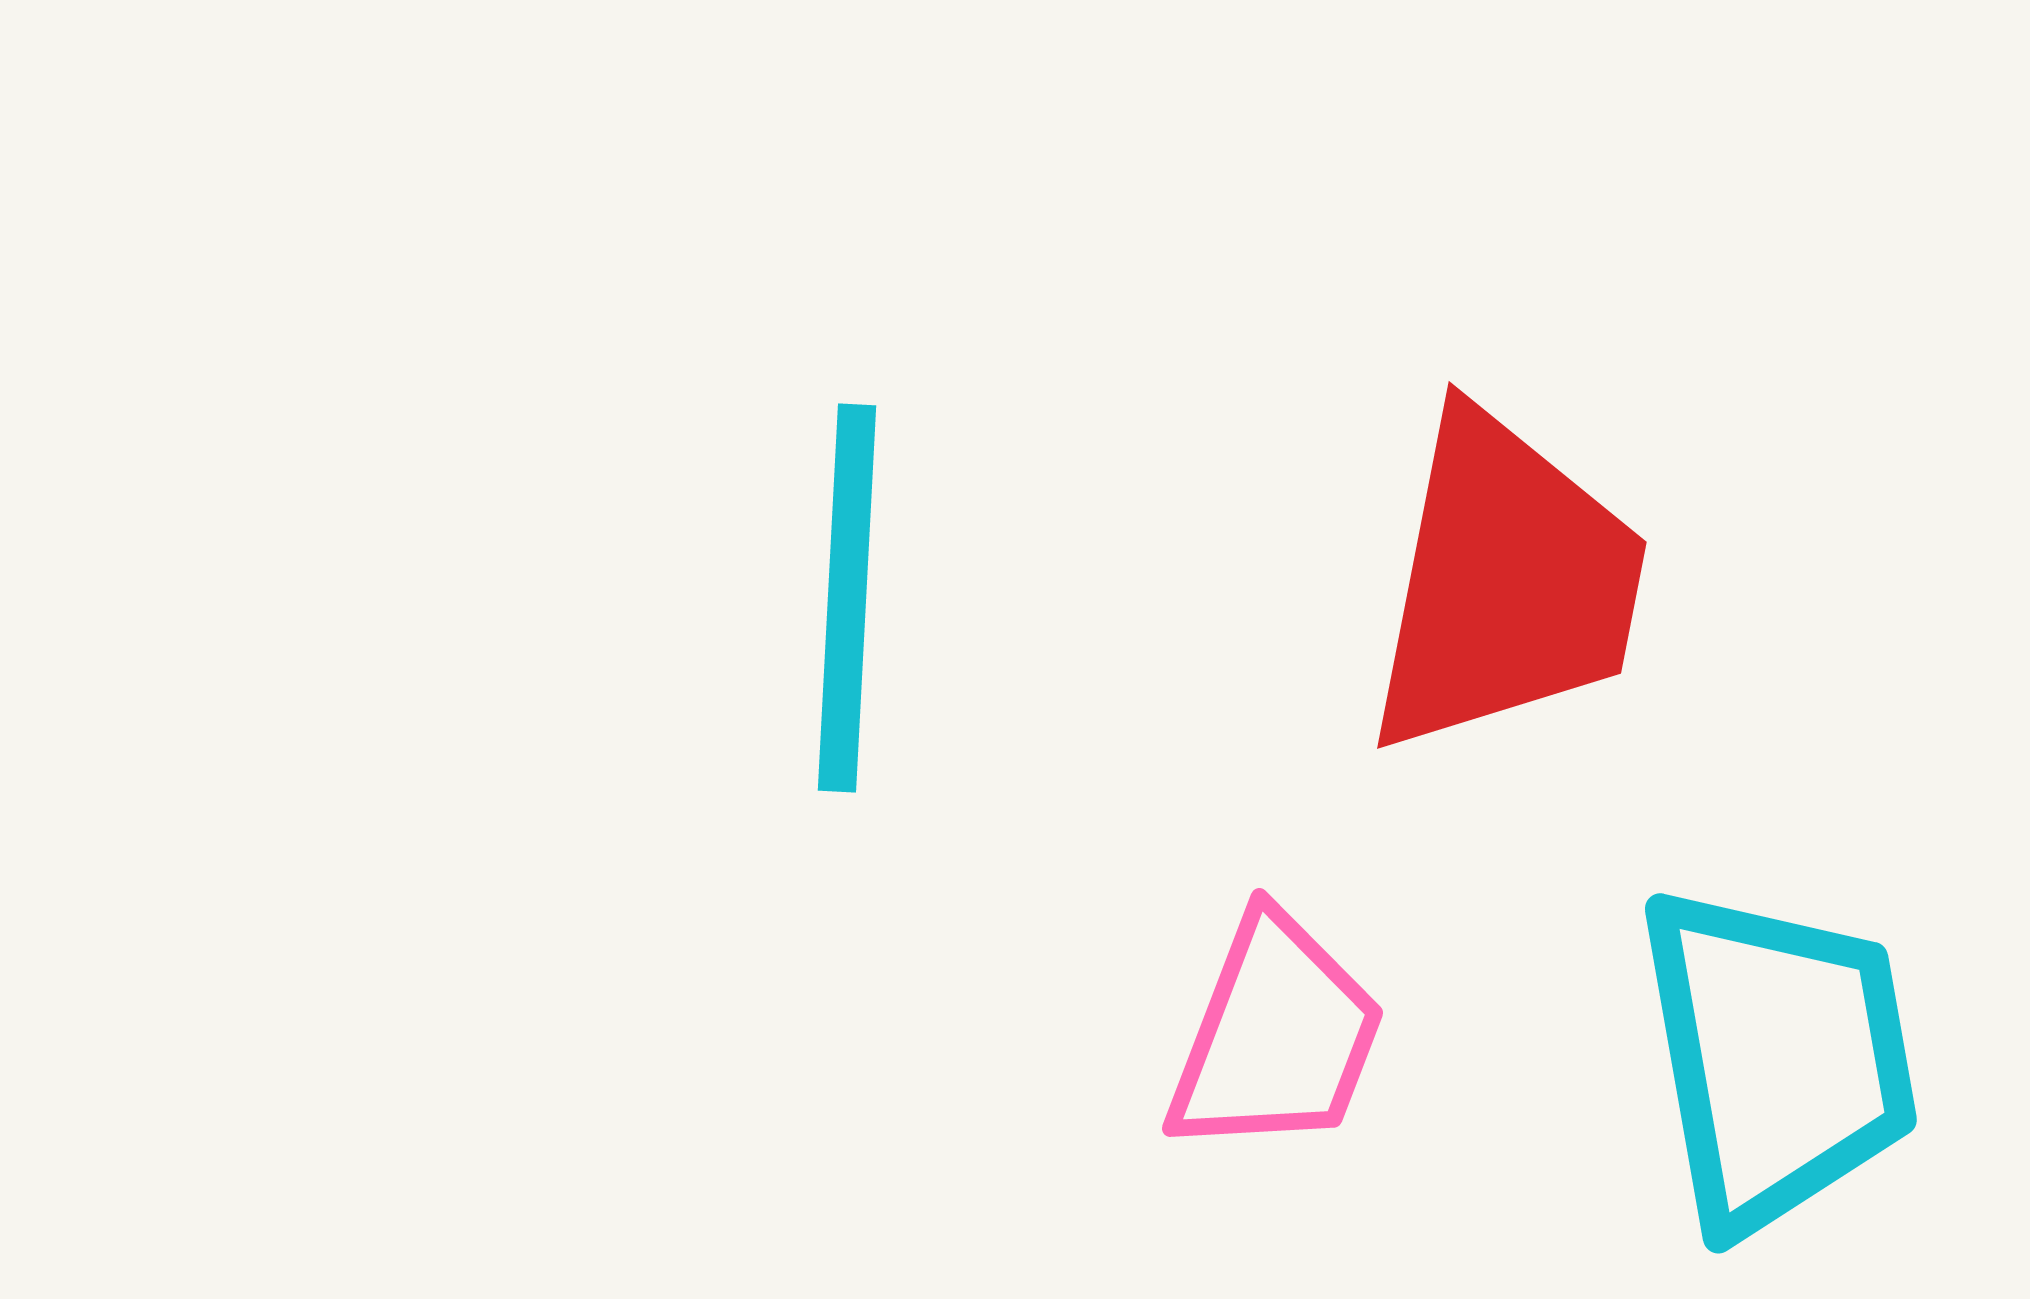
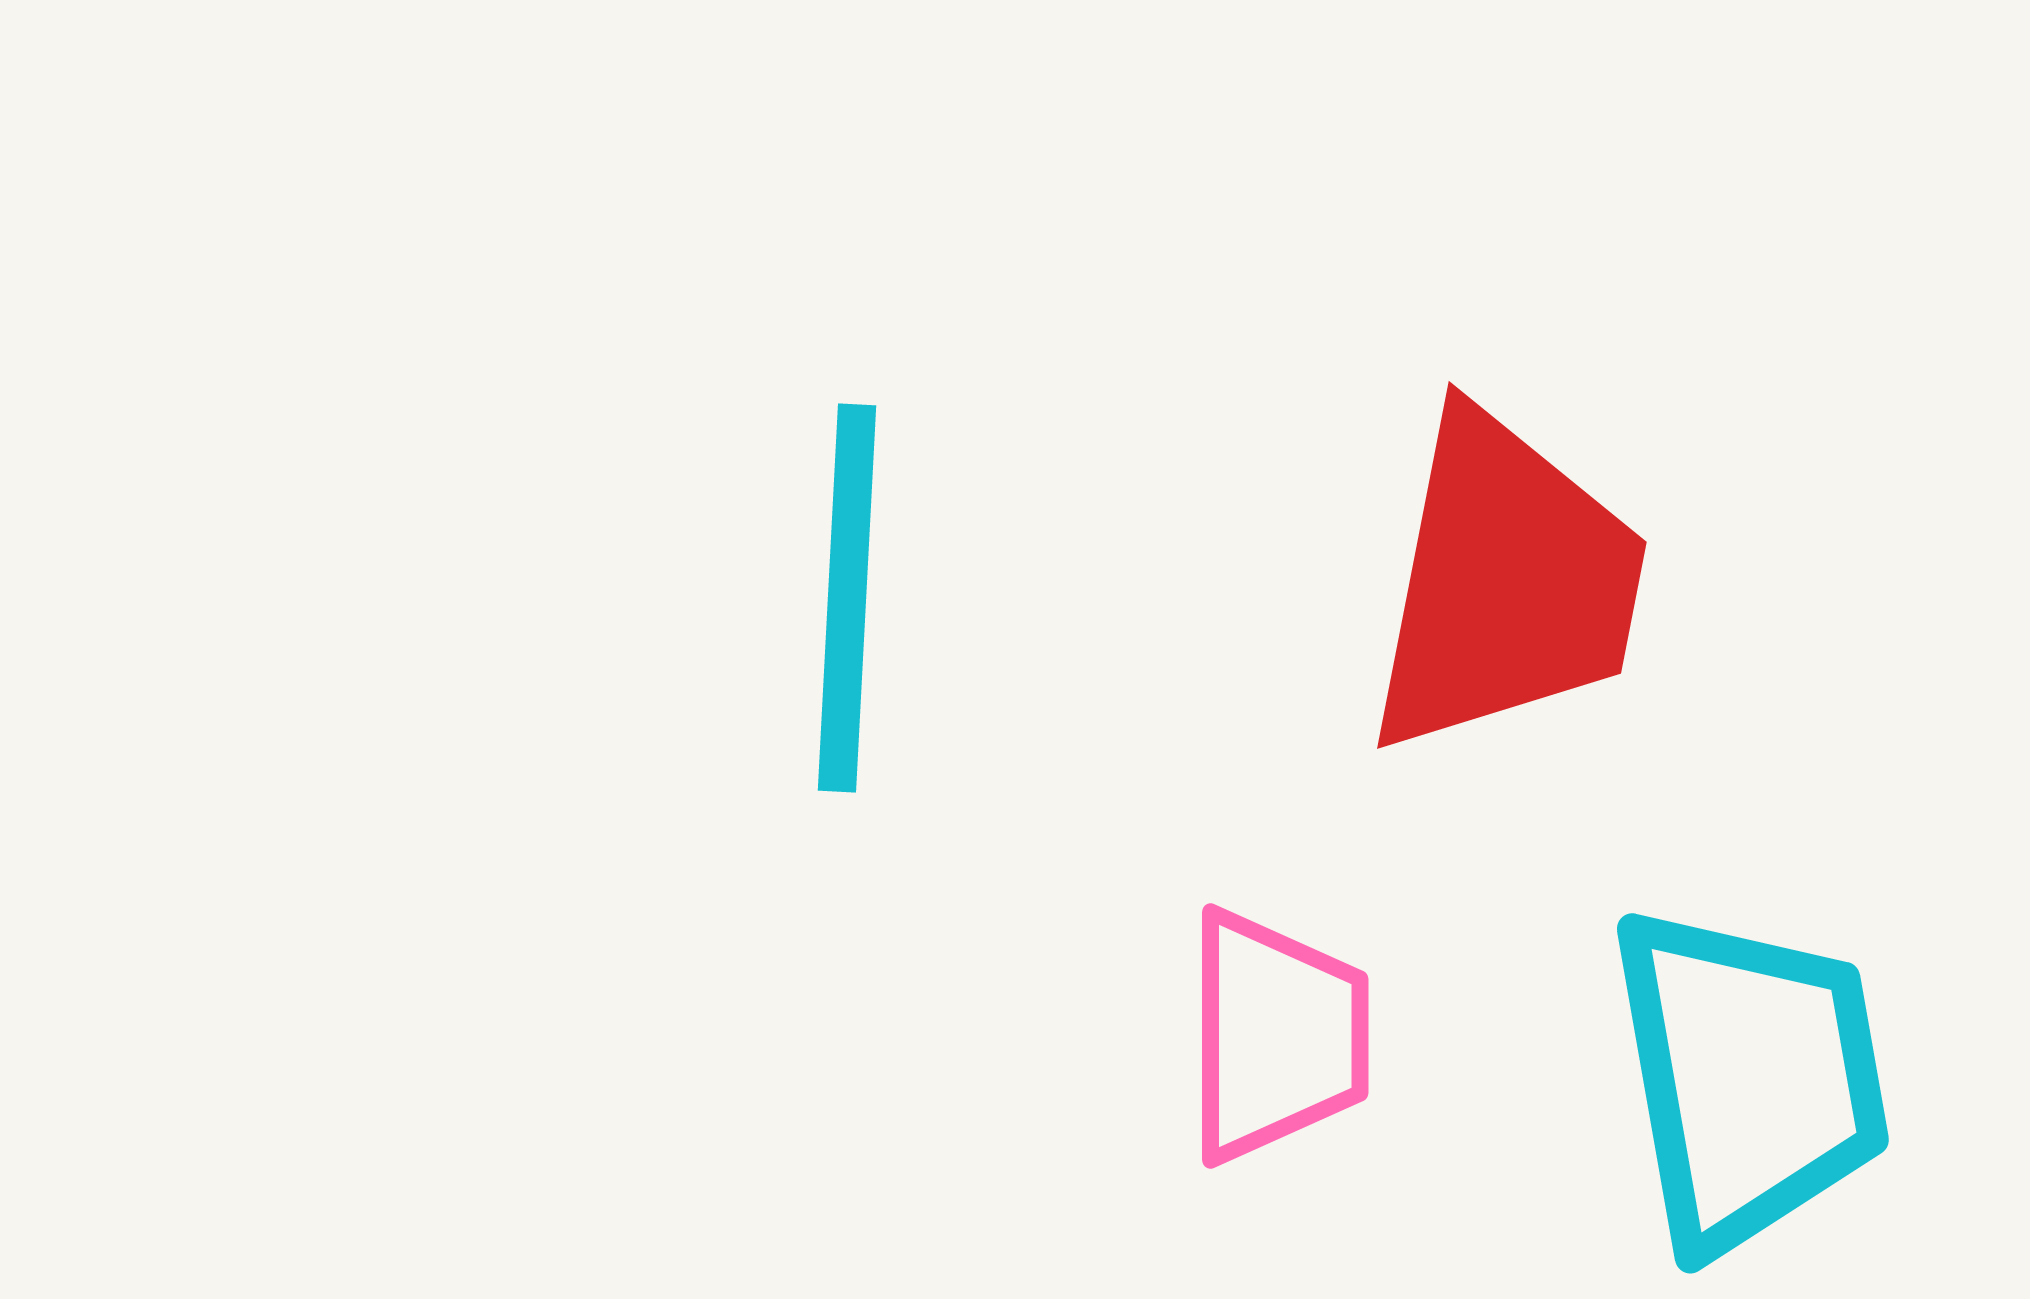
pink trapezoid: rotated 21 degrees counterclockwise
cyan trapezoid: moved 28 px left, 20 px down
